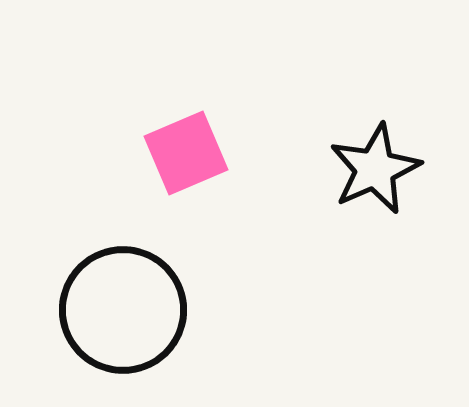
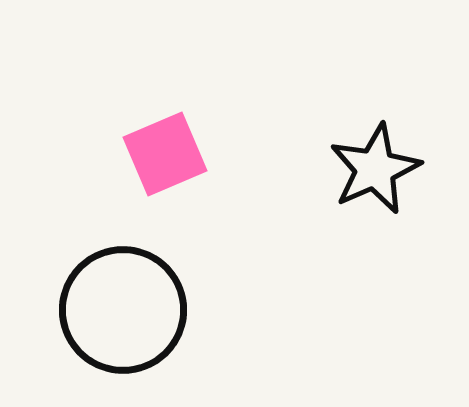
pink square: moved 21 px left, 1 px down
